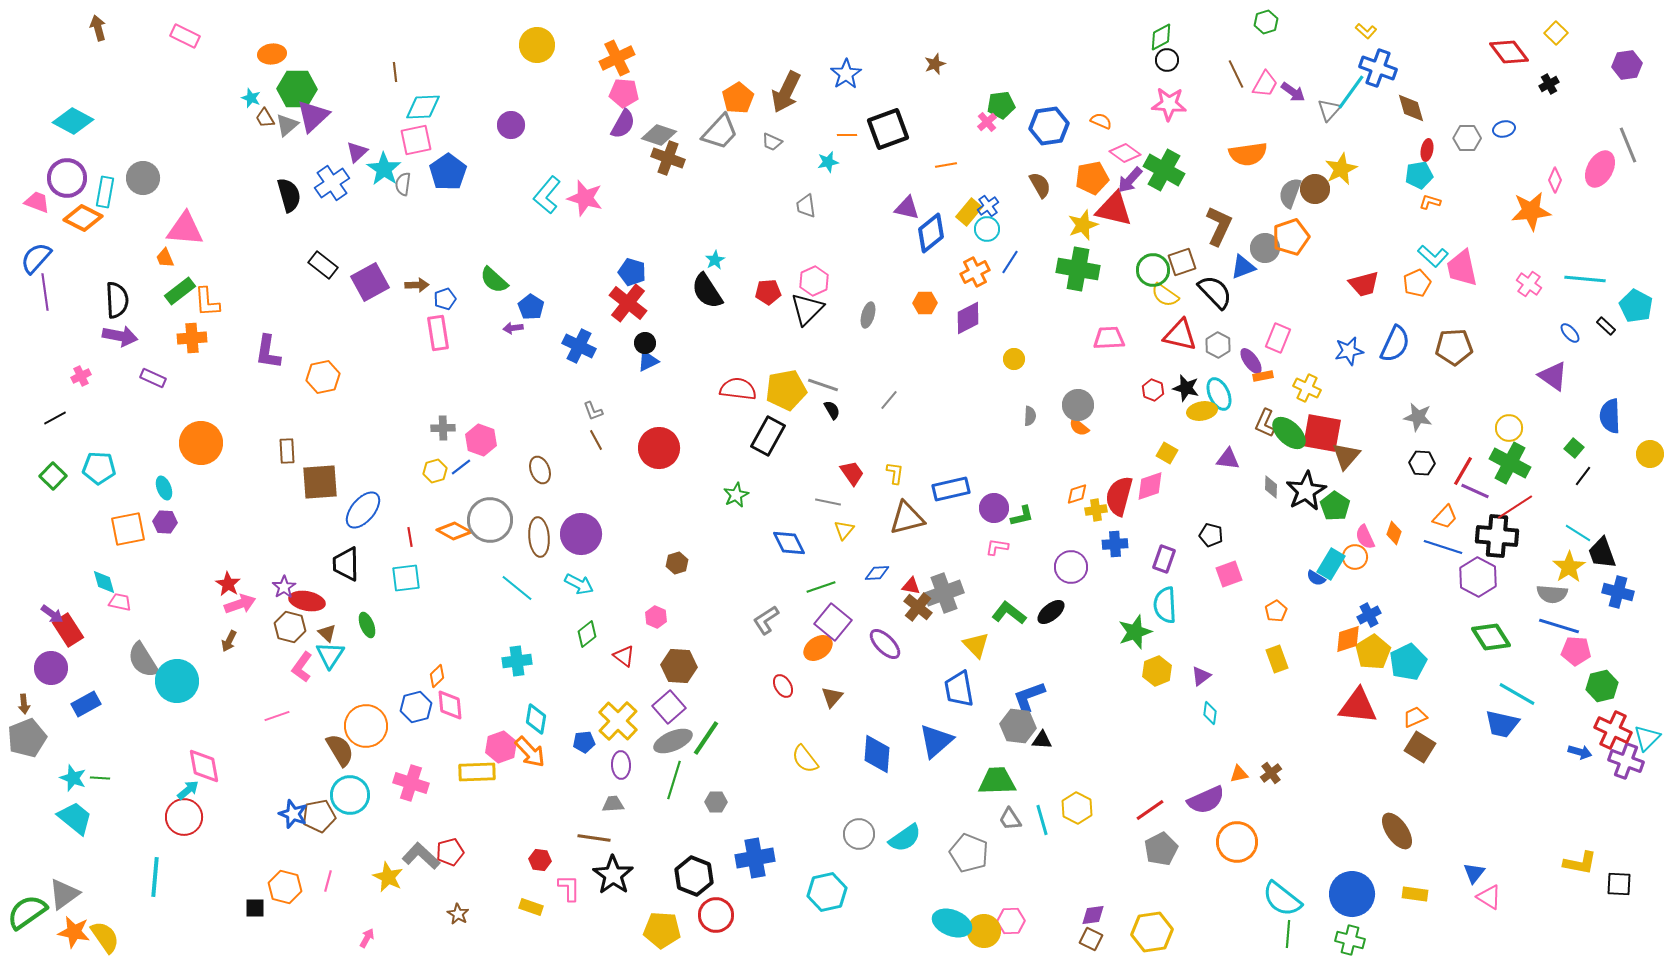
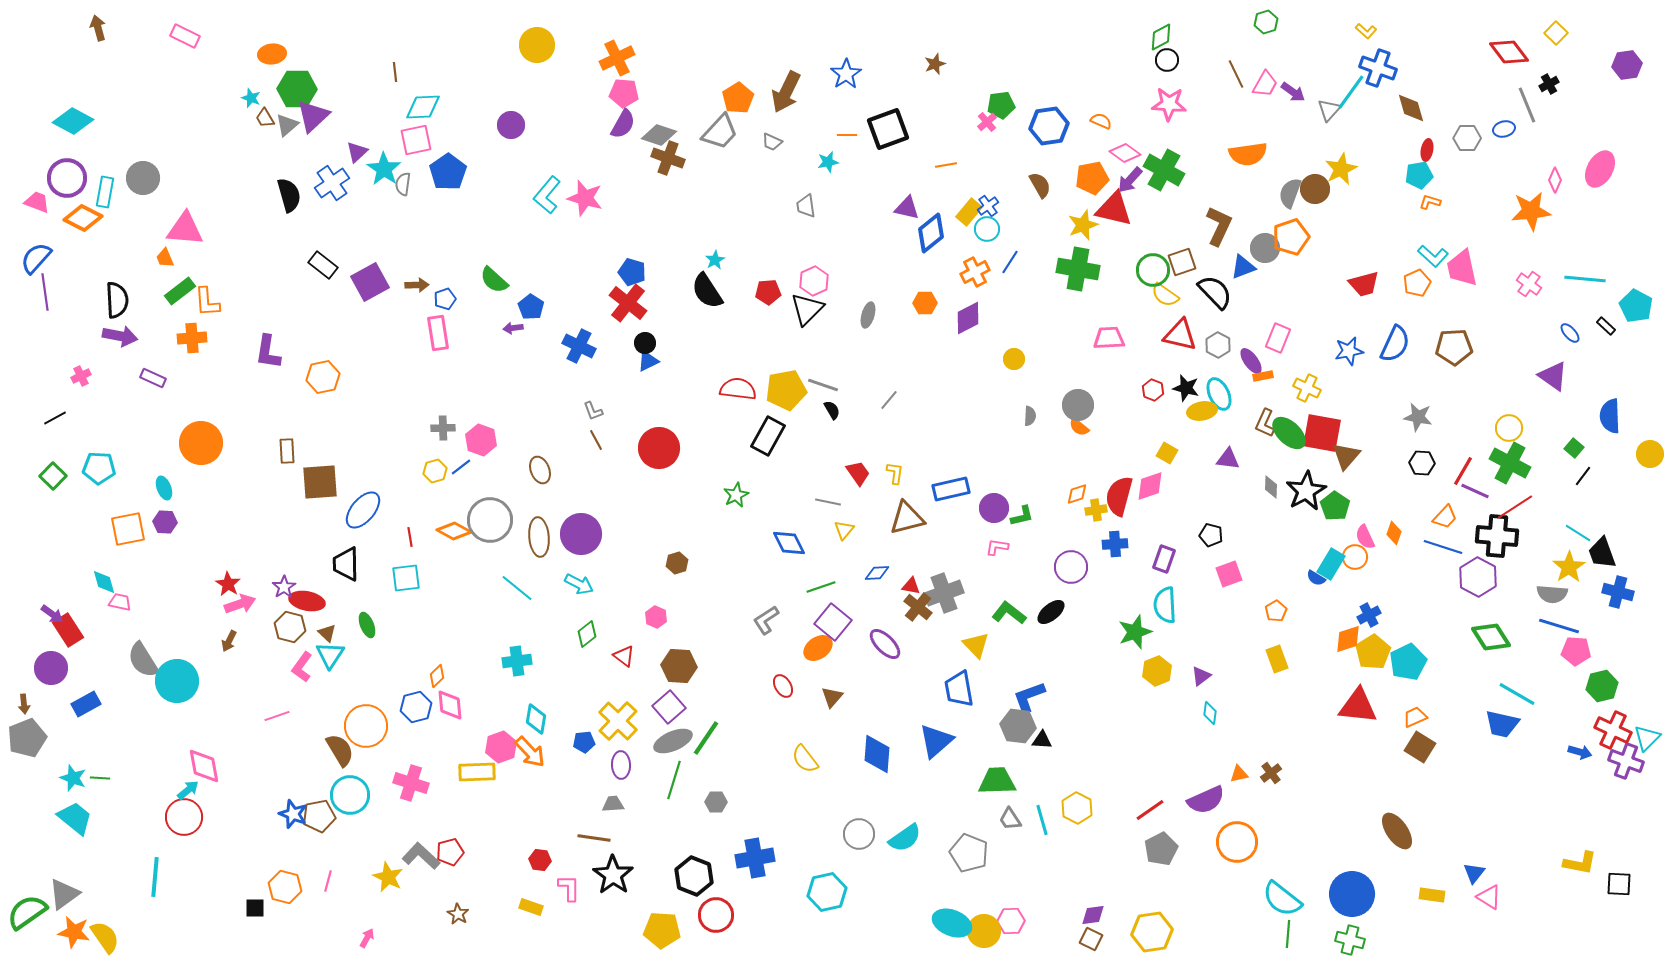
gray line at (1628, 145): moved 101 px left, 40 px up
red trapezoid at (852, 473): moved 6 px right
yellow rectangle at (1415, 894): moved 17 px right, 1 px down
